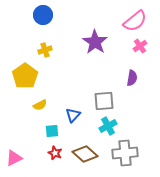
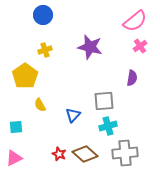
purple star: moved 5 px left, 5 px down; rotated 20 degrees counterclockwise
yellow semicircle: rotated 88 degrees clockwise
cyan cross: rotated 12 degrees clockwise
cyan square: moved 36 px left, 4 px up
red star: moved 4 px right, 1 px down
